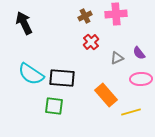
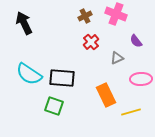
pink cross: rotated 25 degrees clockwise
purple semicircle: moved 3 px left, 12 px up
cyan semicircle: moved 2 px left
orange rectangle: rotated 15 degrees clockwise
green square: rotated 12 degrees clockwise
